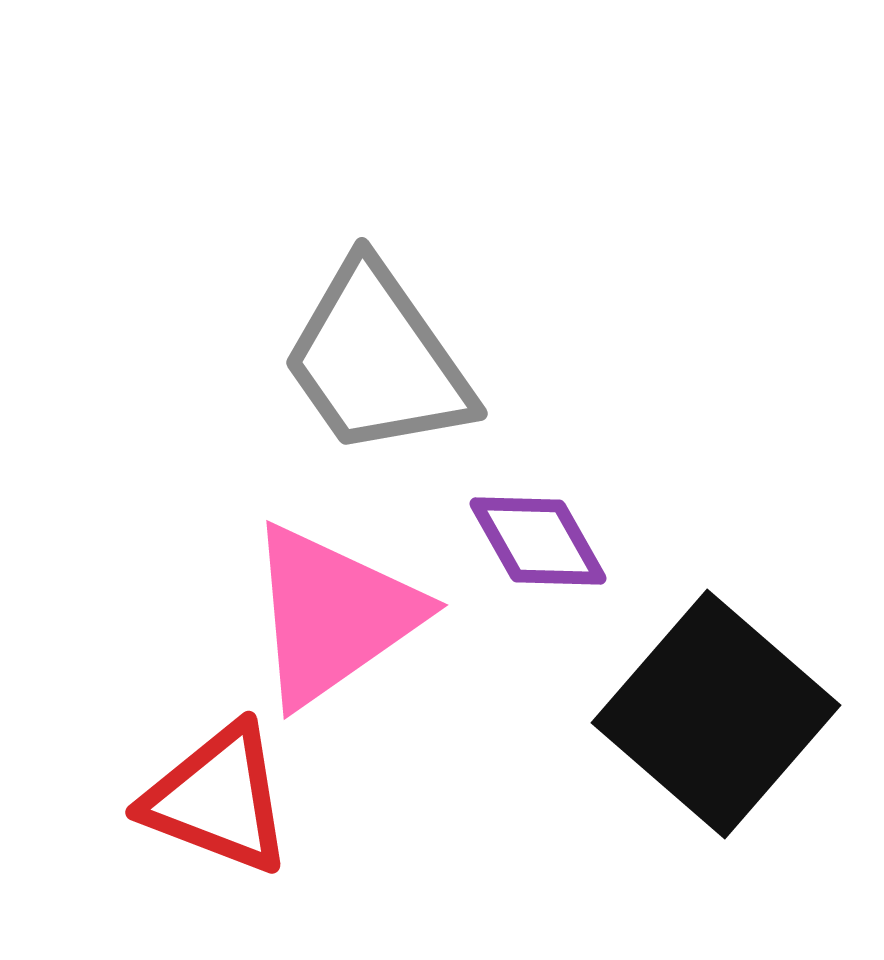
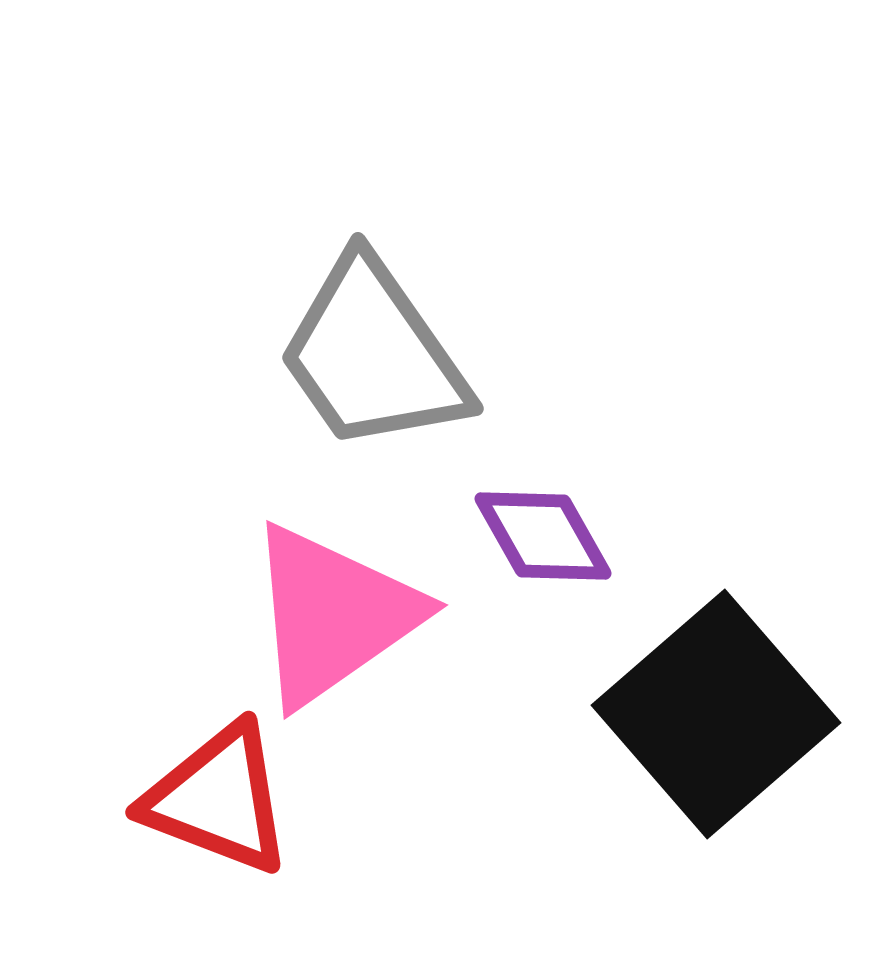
gray trapezoid: moved 4 px left, 5 px up
purple diamond: moved 5 px right, 5 px up
black square: rotated 8 degrees clockwise
